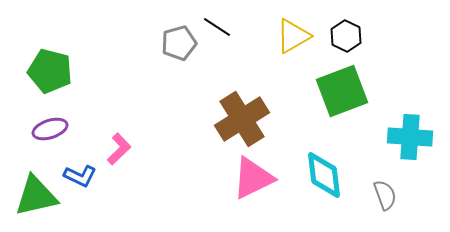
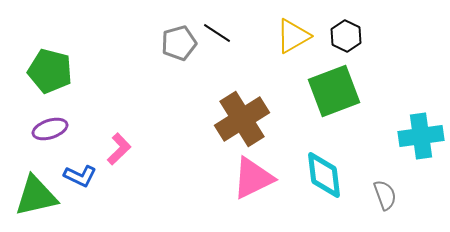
black line: moved 6 px down
green square: moved 8 px left
cyan cross: moved 11 px right, 1 px up; rotated 12 degrees counterclockwise
